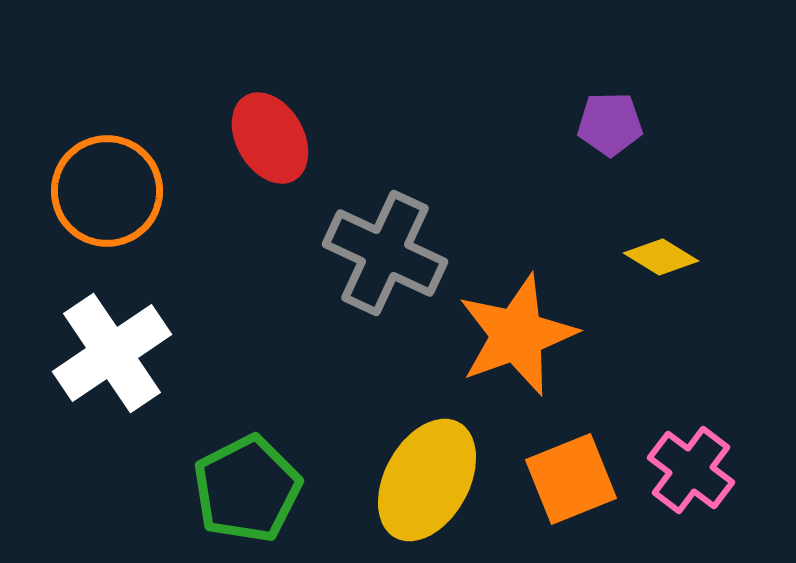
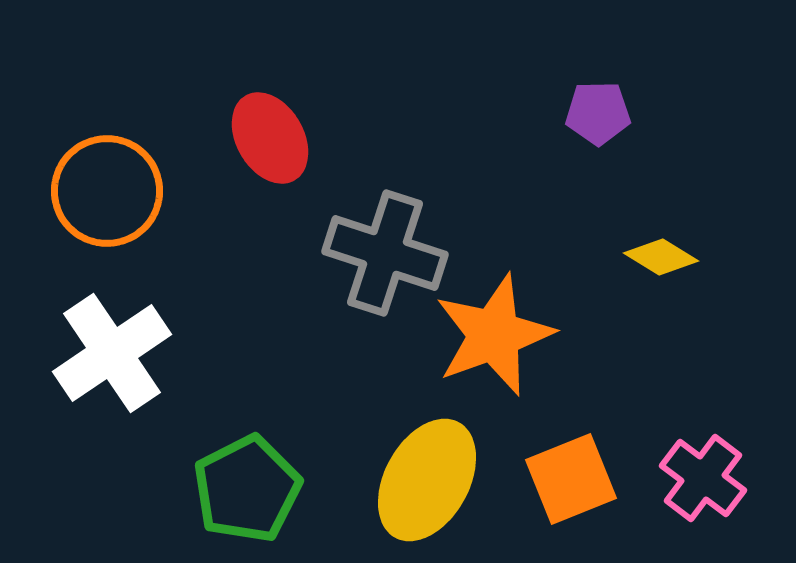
purple pentagon: moved 12 px left, 11 px up
gray cross: rotated 7 degrees counterclockwise
orange star: moved 23 px left
pink cross: moved 12 px right, 8 px down
